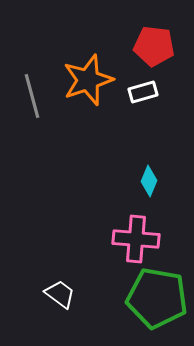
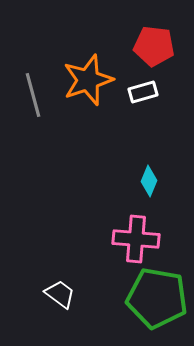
gray line: moved 1 px right, 1 px up
